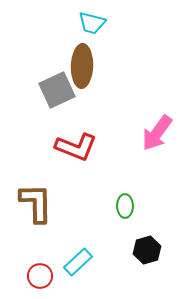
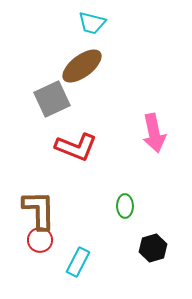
brown ellipse: rotated 51 degrees clockwise
gray square: moved 5 px left, 9 px down
pink arrow: moved 3 px left; rotated 48 degrees counterclockwise
brown L-shape: moved 3 px right, 7 px down
black hexagon: moved 6 px right, 2 px up
cyan rectangle: rotated 20 degrees counterclockwise
red circle: moved 36 px up
